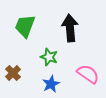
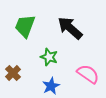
black arrow: rotated 44 degrees counterclockwise
blue star: moved 2 px down
